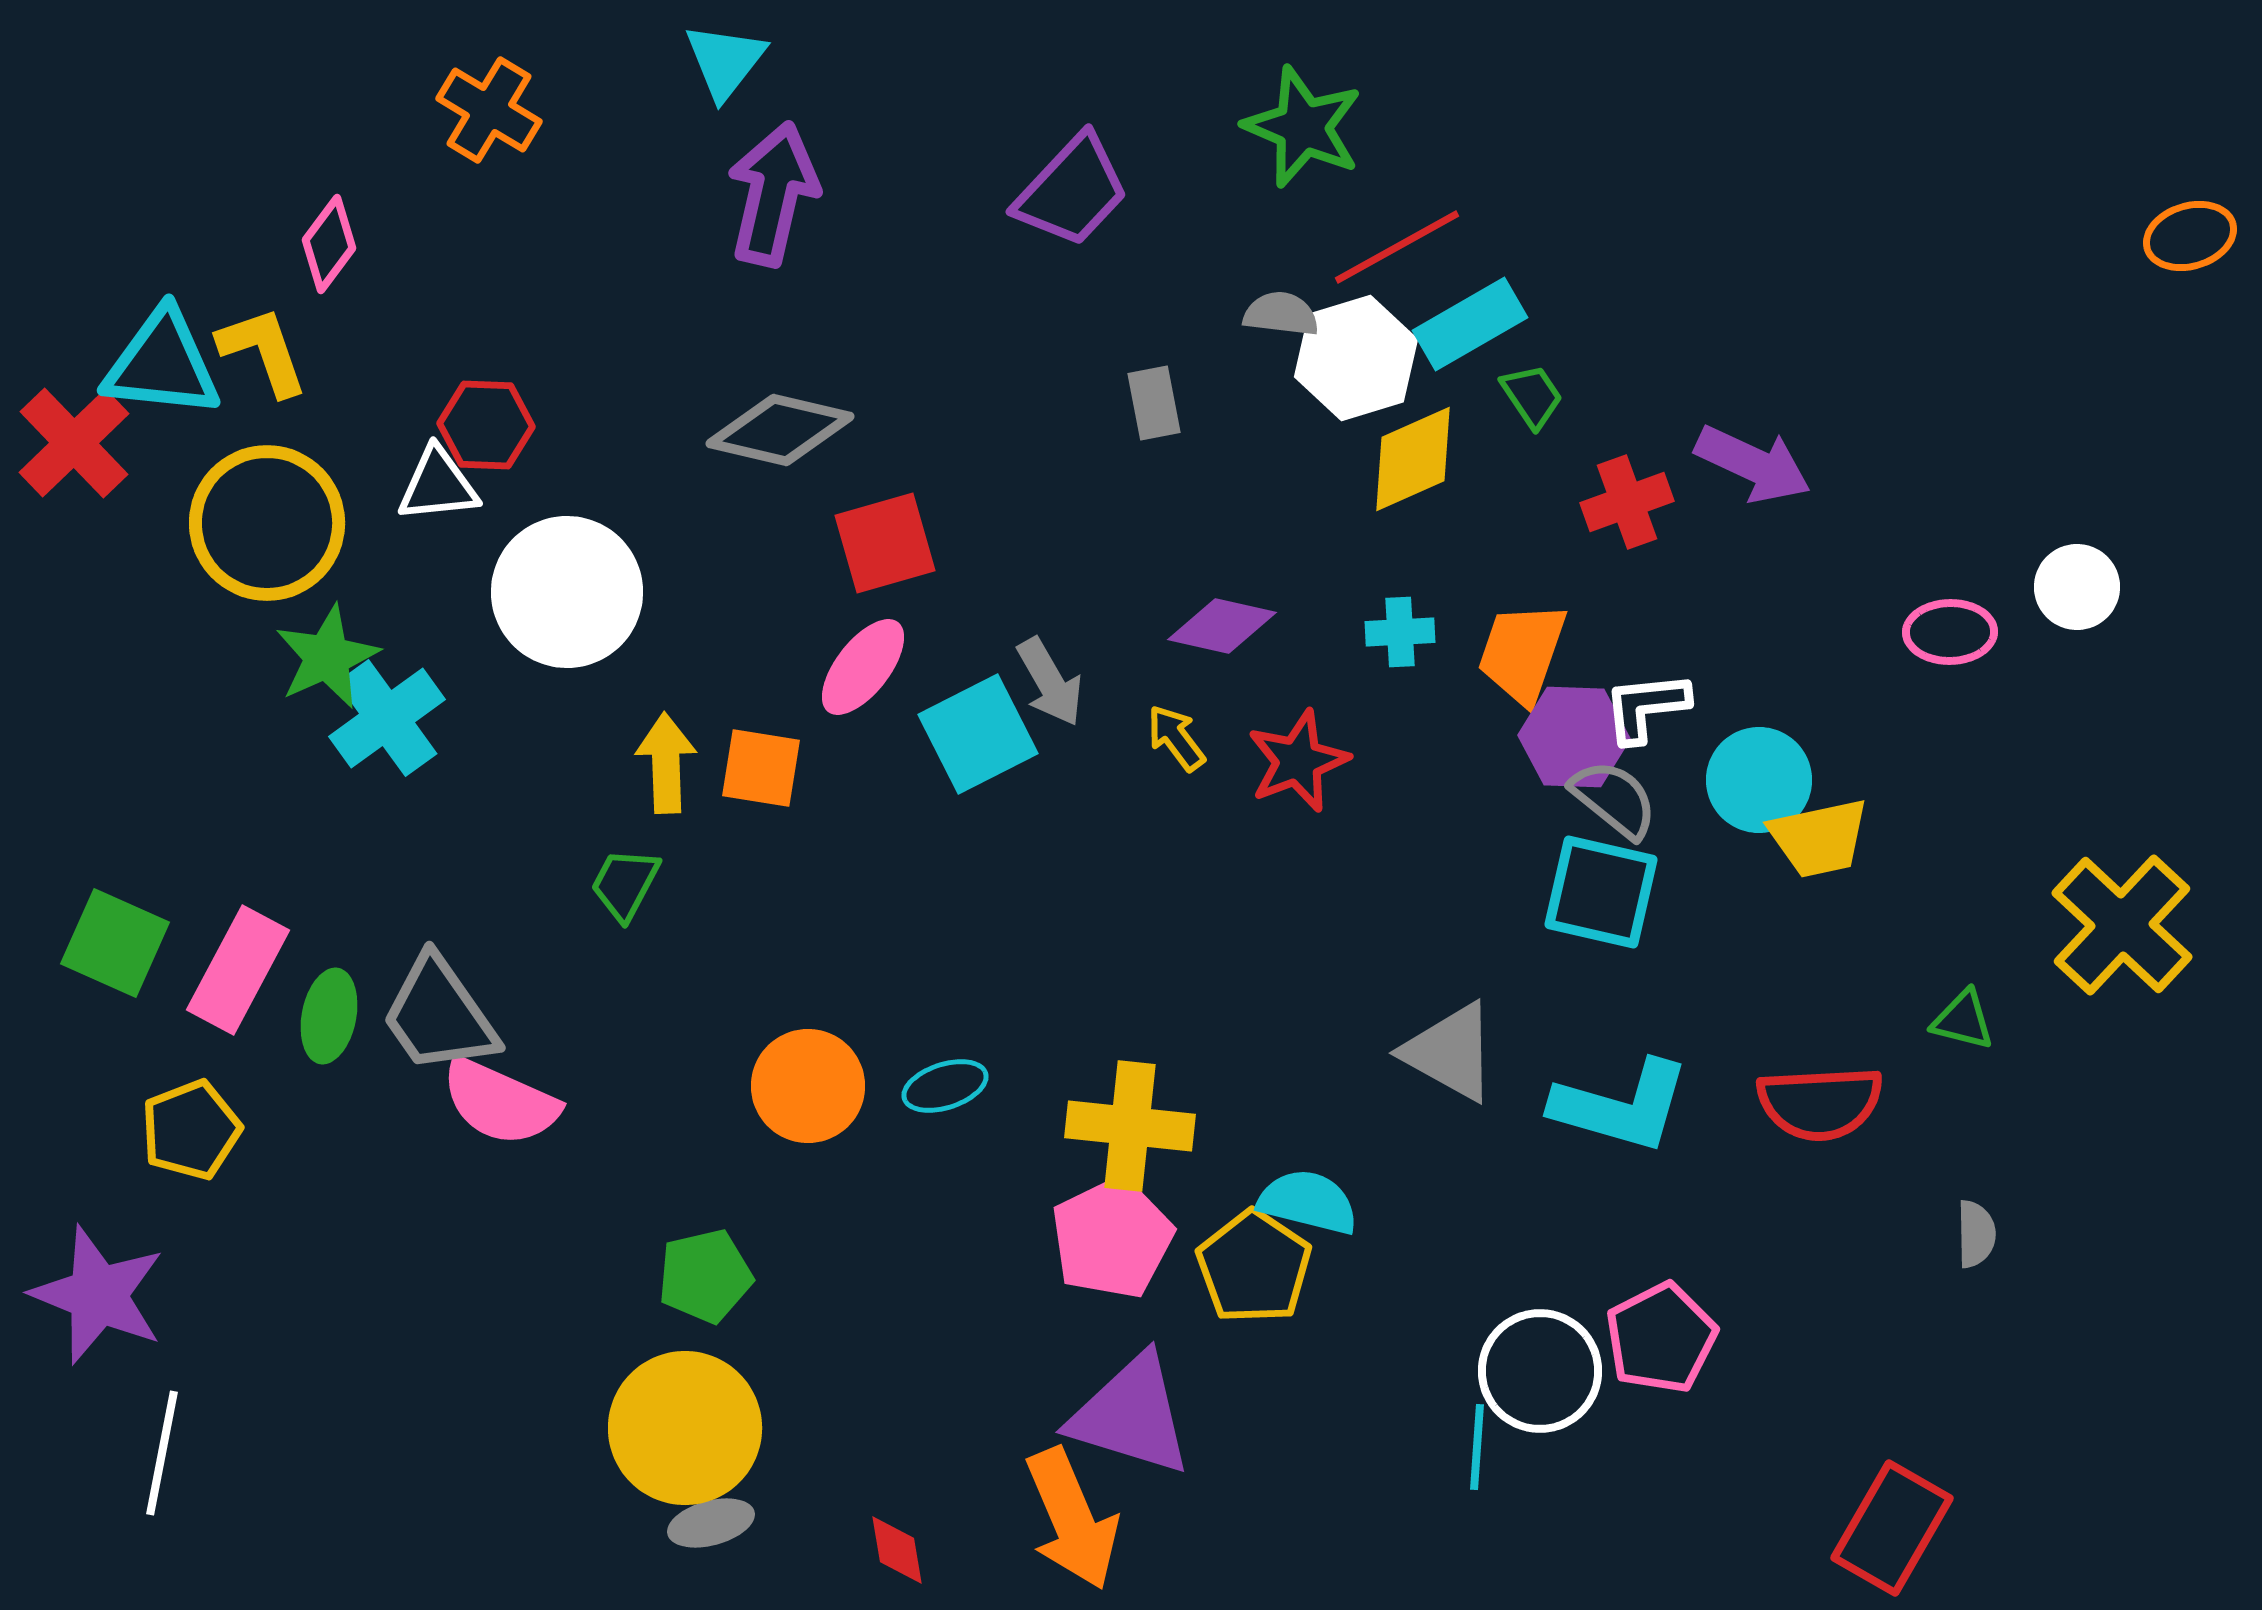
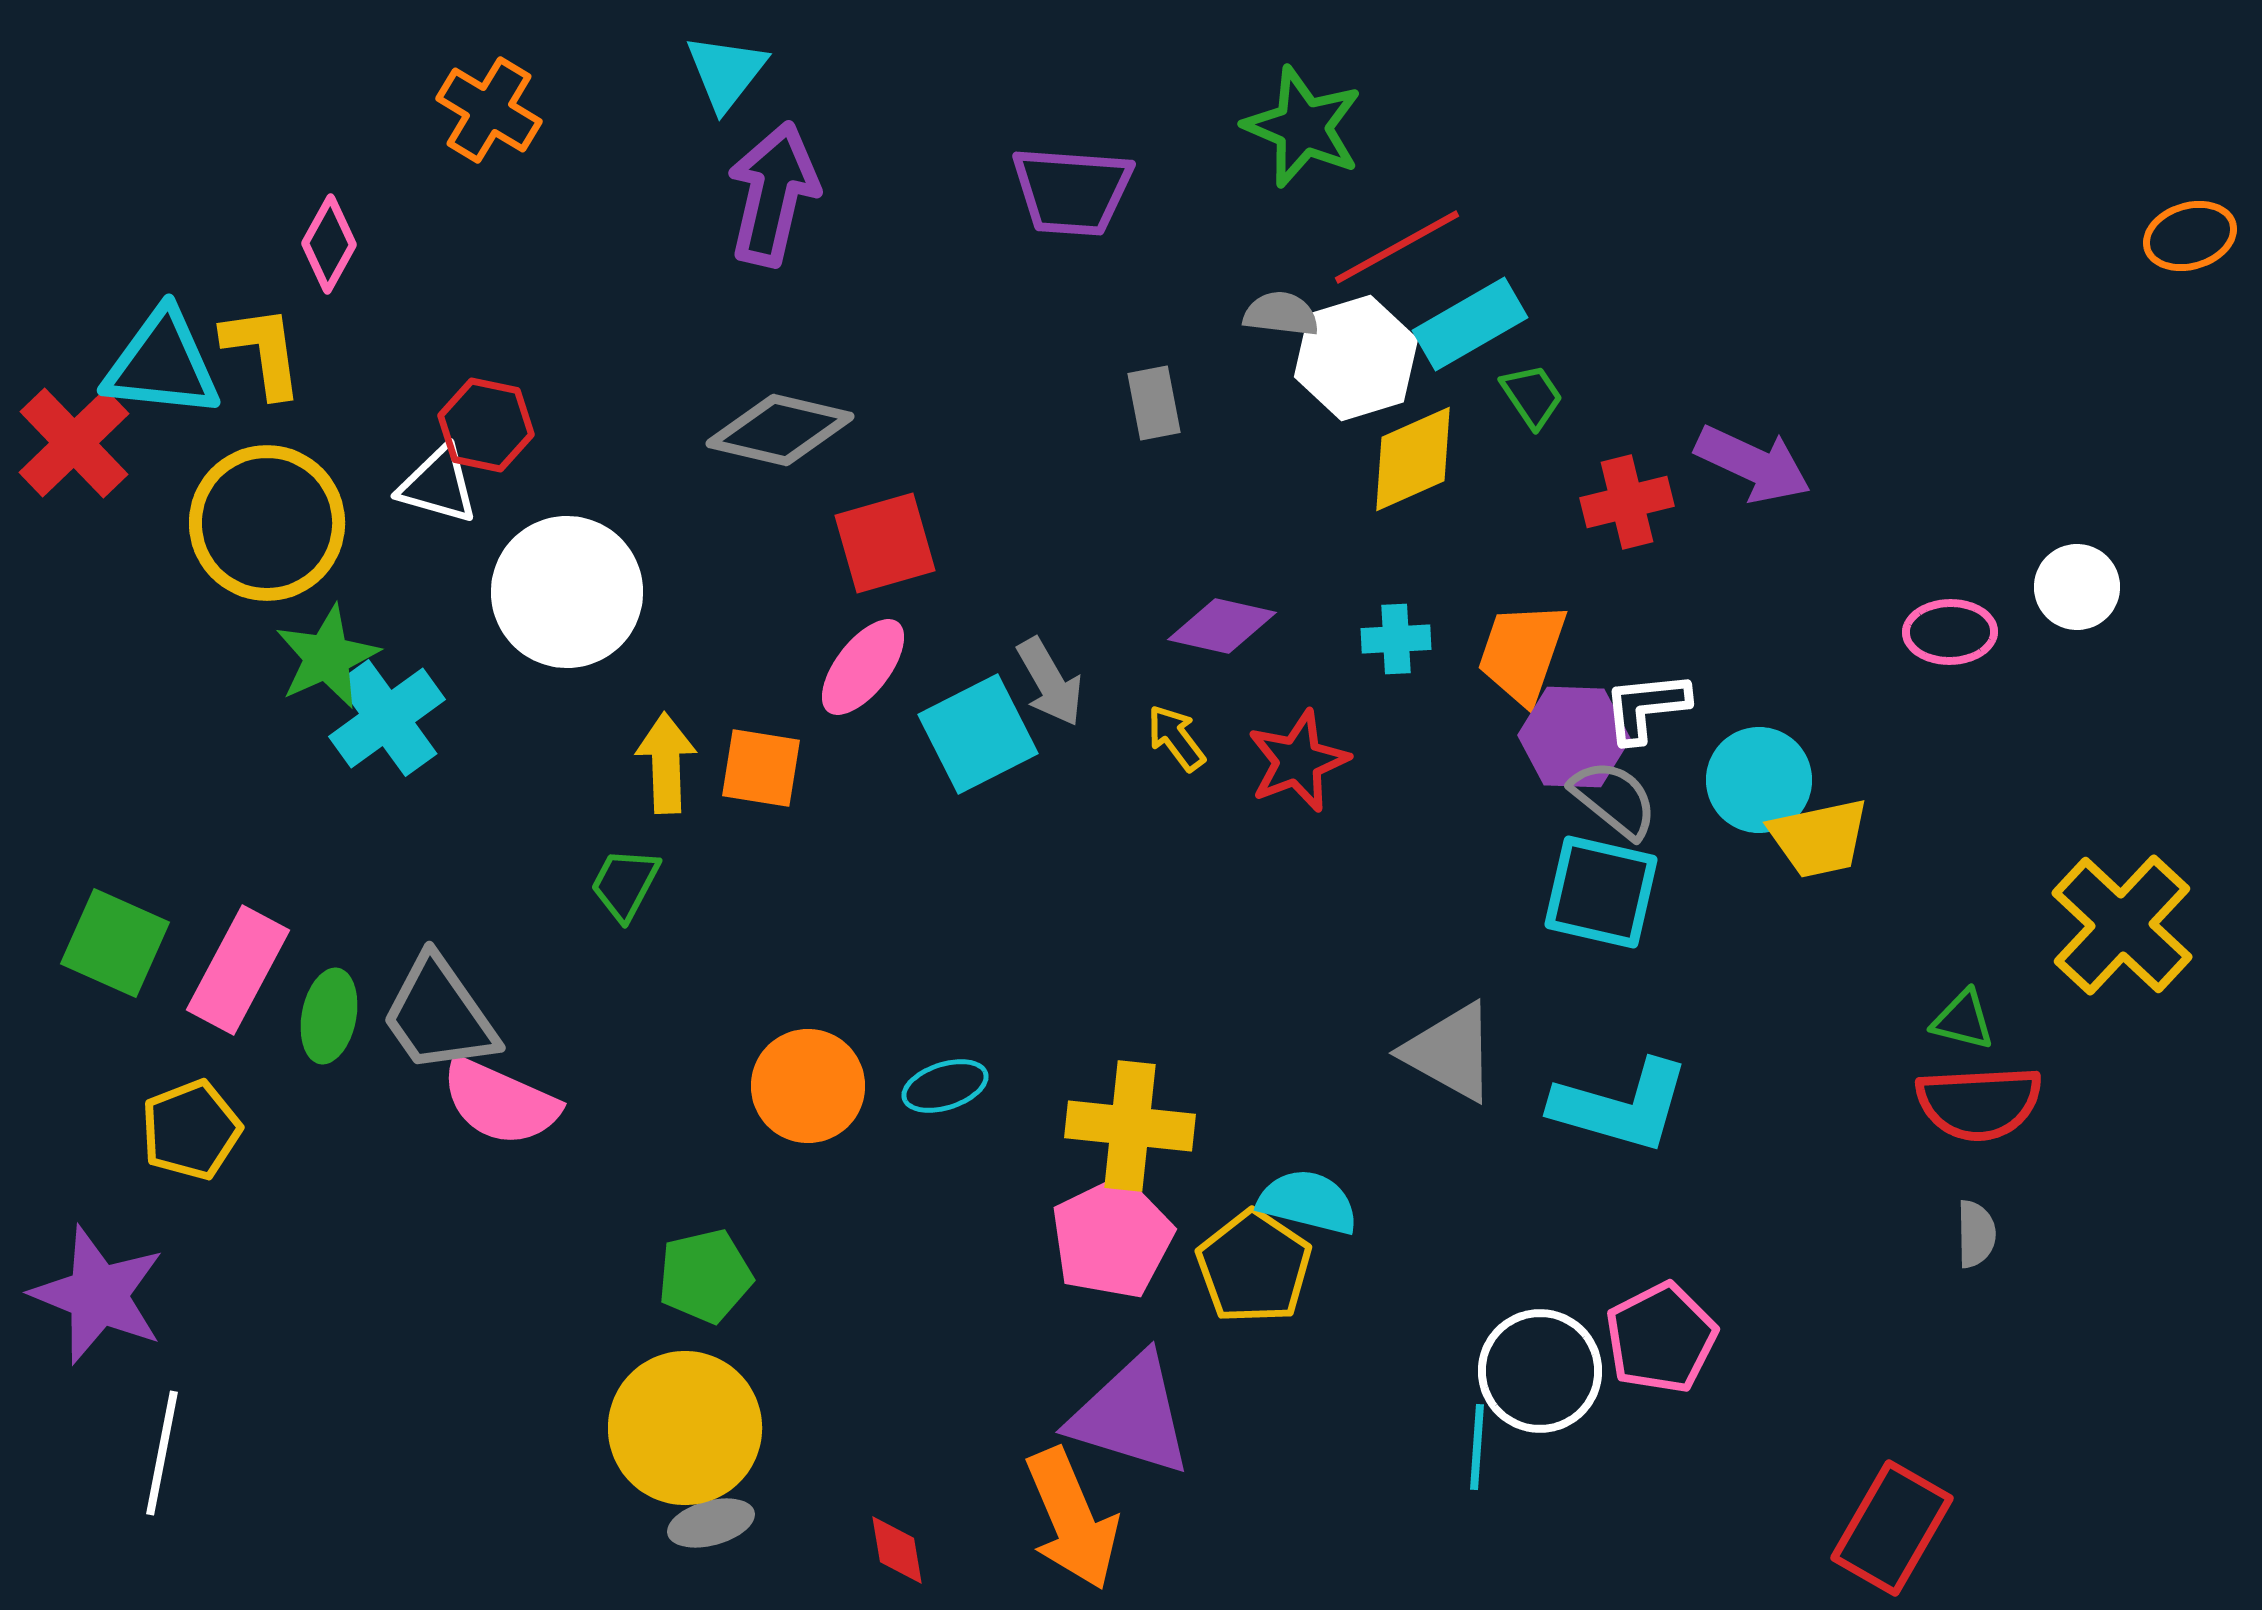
cyan triangle at (725, 61): moved 1 px right, 11 px down
purple trapezoid at (1072, 191): rotated 51 degrees clockwise
pink diamond at (329, 244): rotated 8 degrees counterclockwise
yellow L-shape at (263, 351): rotated 11 degrees clockwise
red hexagon at (486, 425): rotated 10 degrees clockwise
white triangle at (438, 485): rotated 22 degrees clockwise
red cross at (1627, 502): rotated 6 degrees clockwise
cyan cross at (1400, 632): moved 4 px left, 7 px down
red semicircle at (1820, 1103): moved 159 px right
